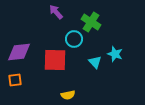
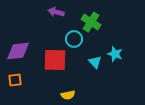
purple arrow: rotated 35 degrees counterclockwise
purple diamond: moved 1 px left, 1 px up
